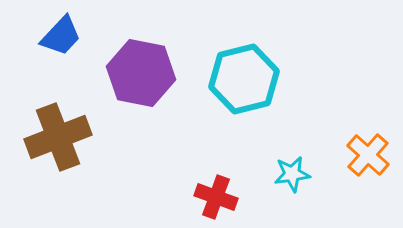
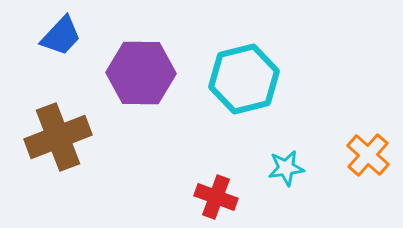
purple hexagon: rotated 10 degrees counterclockwise
cyan star: moved 6 px left, 6 px up
